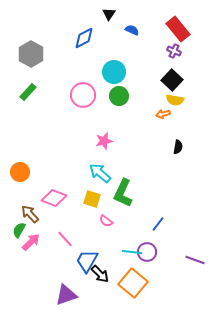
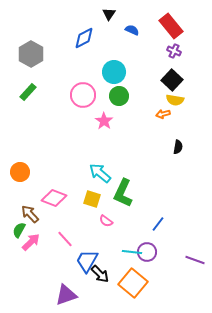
red rectangle: moved 7 px left, 3 px up
pink star: moved 20 px up; rotated 24 degrees counterclockwise
